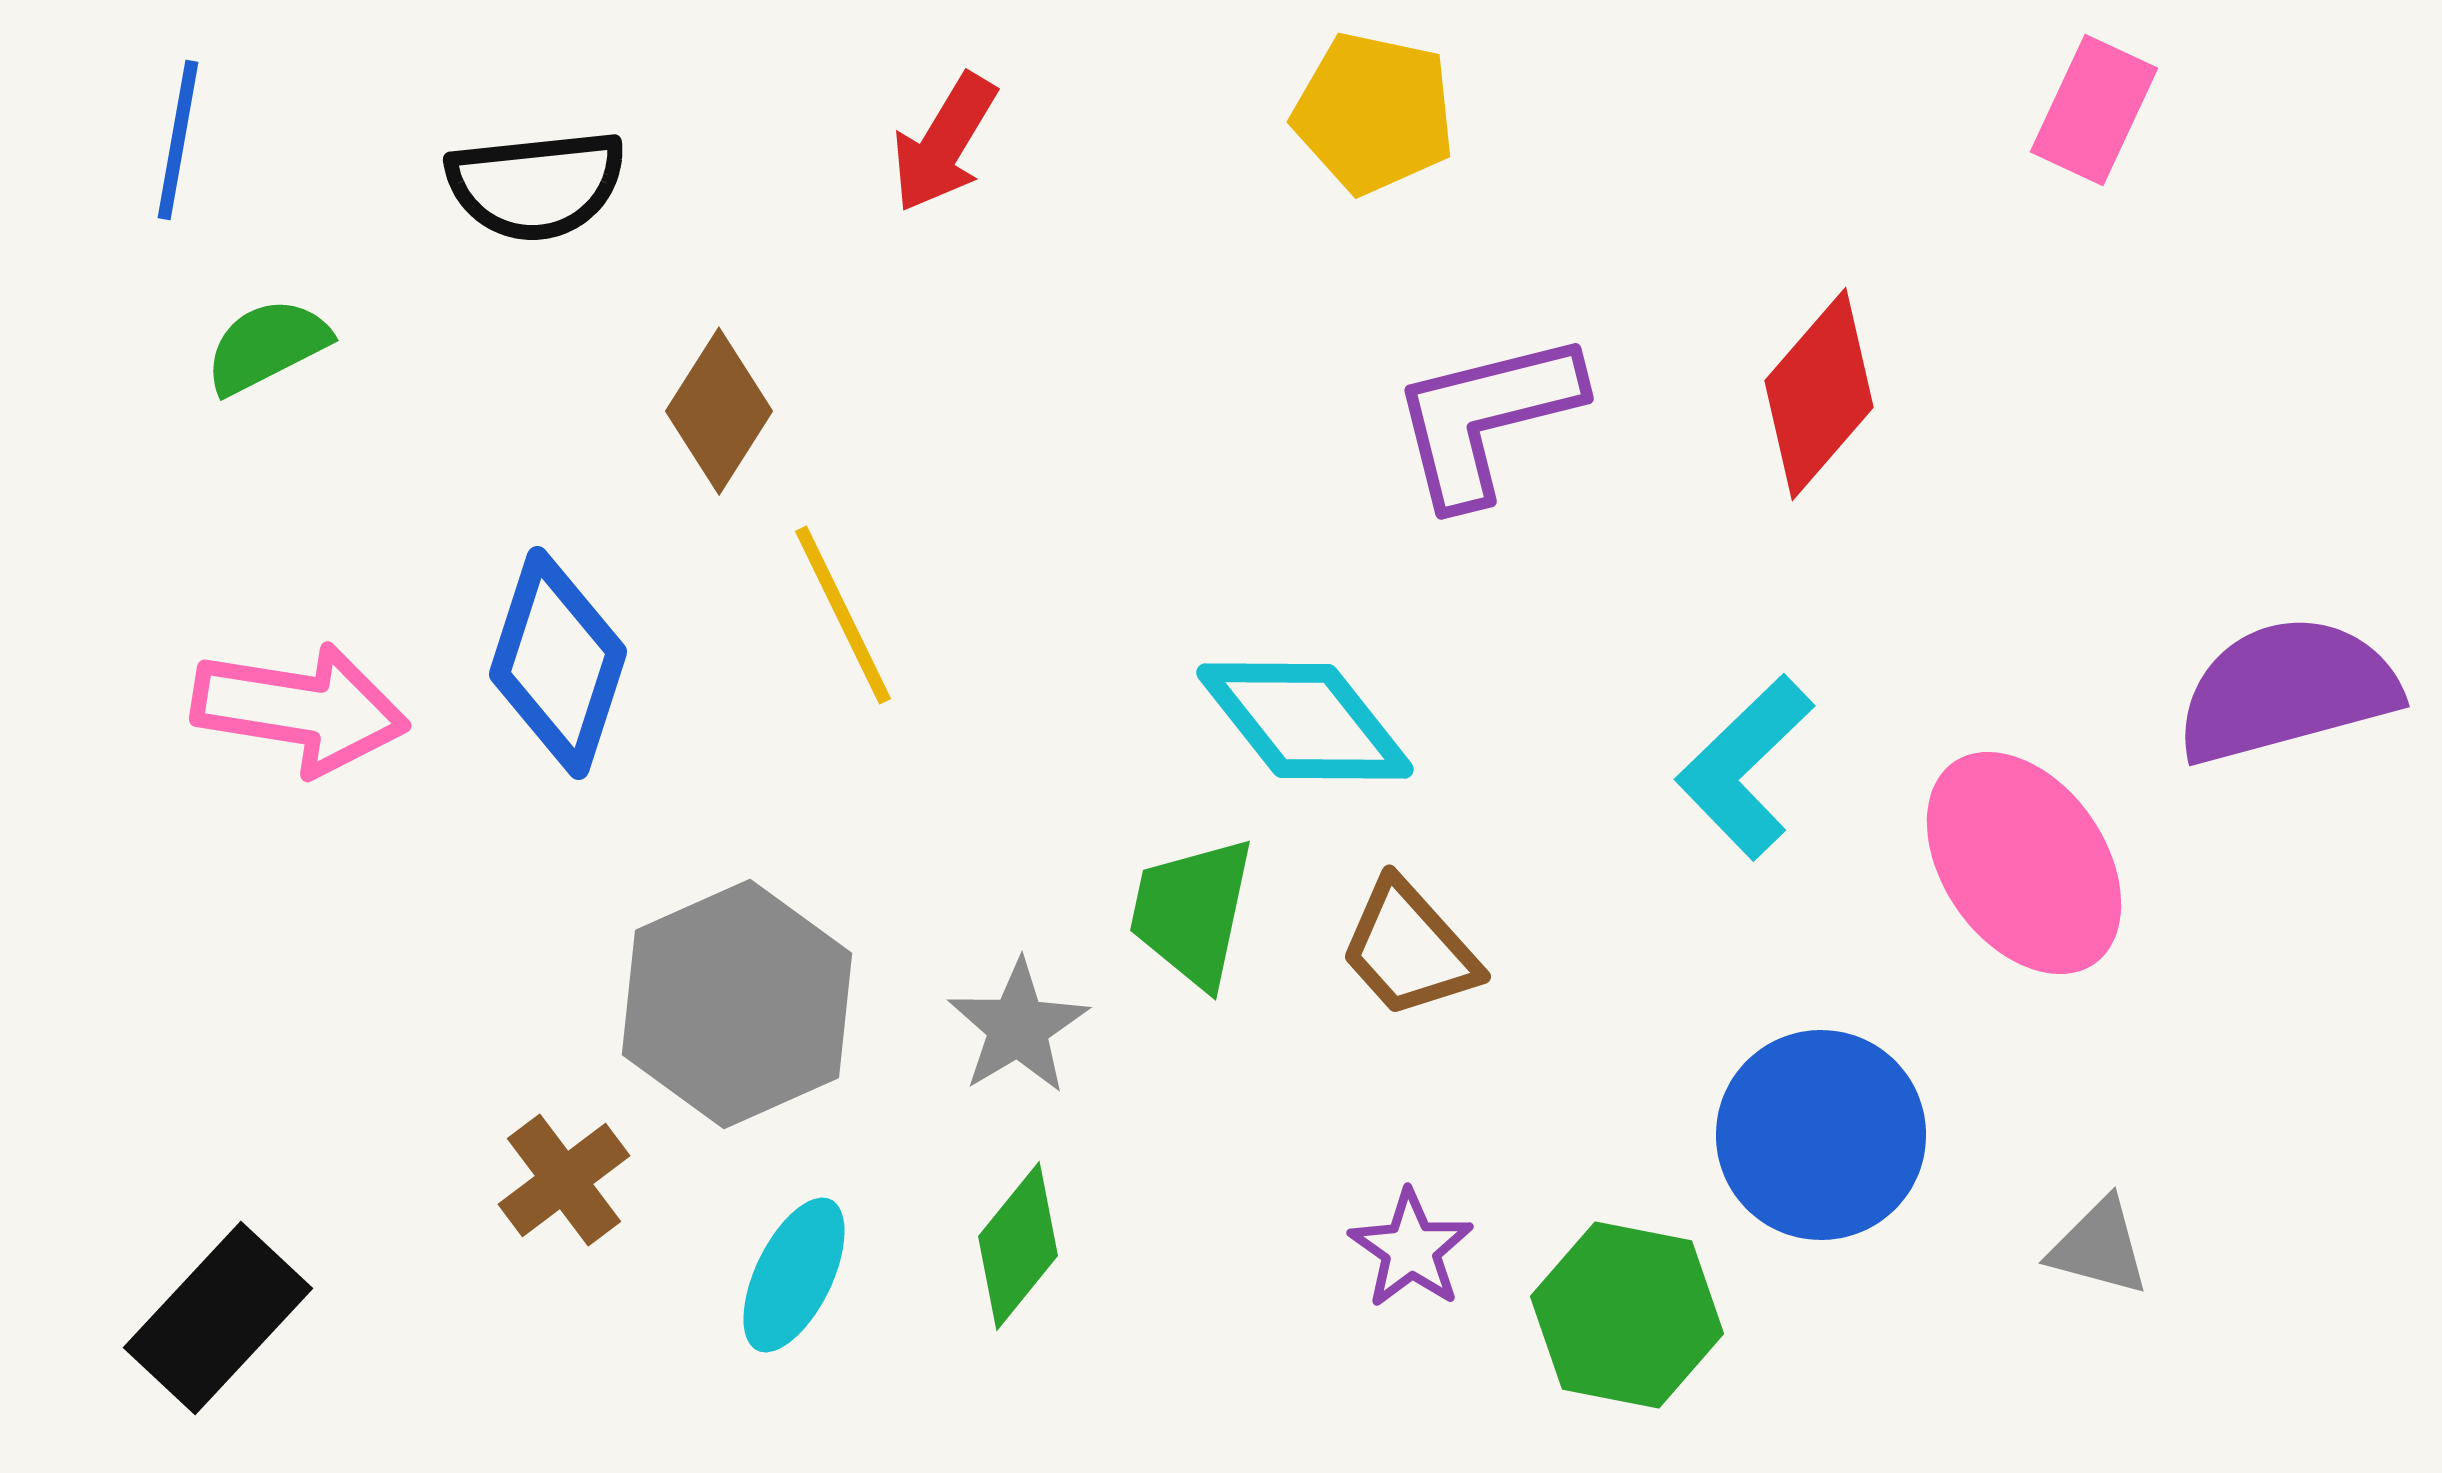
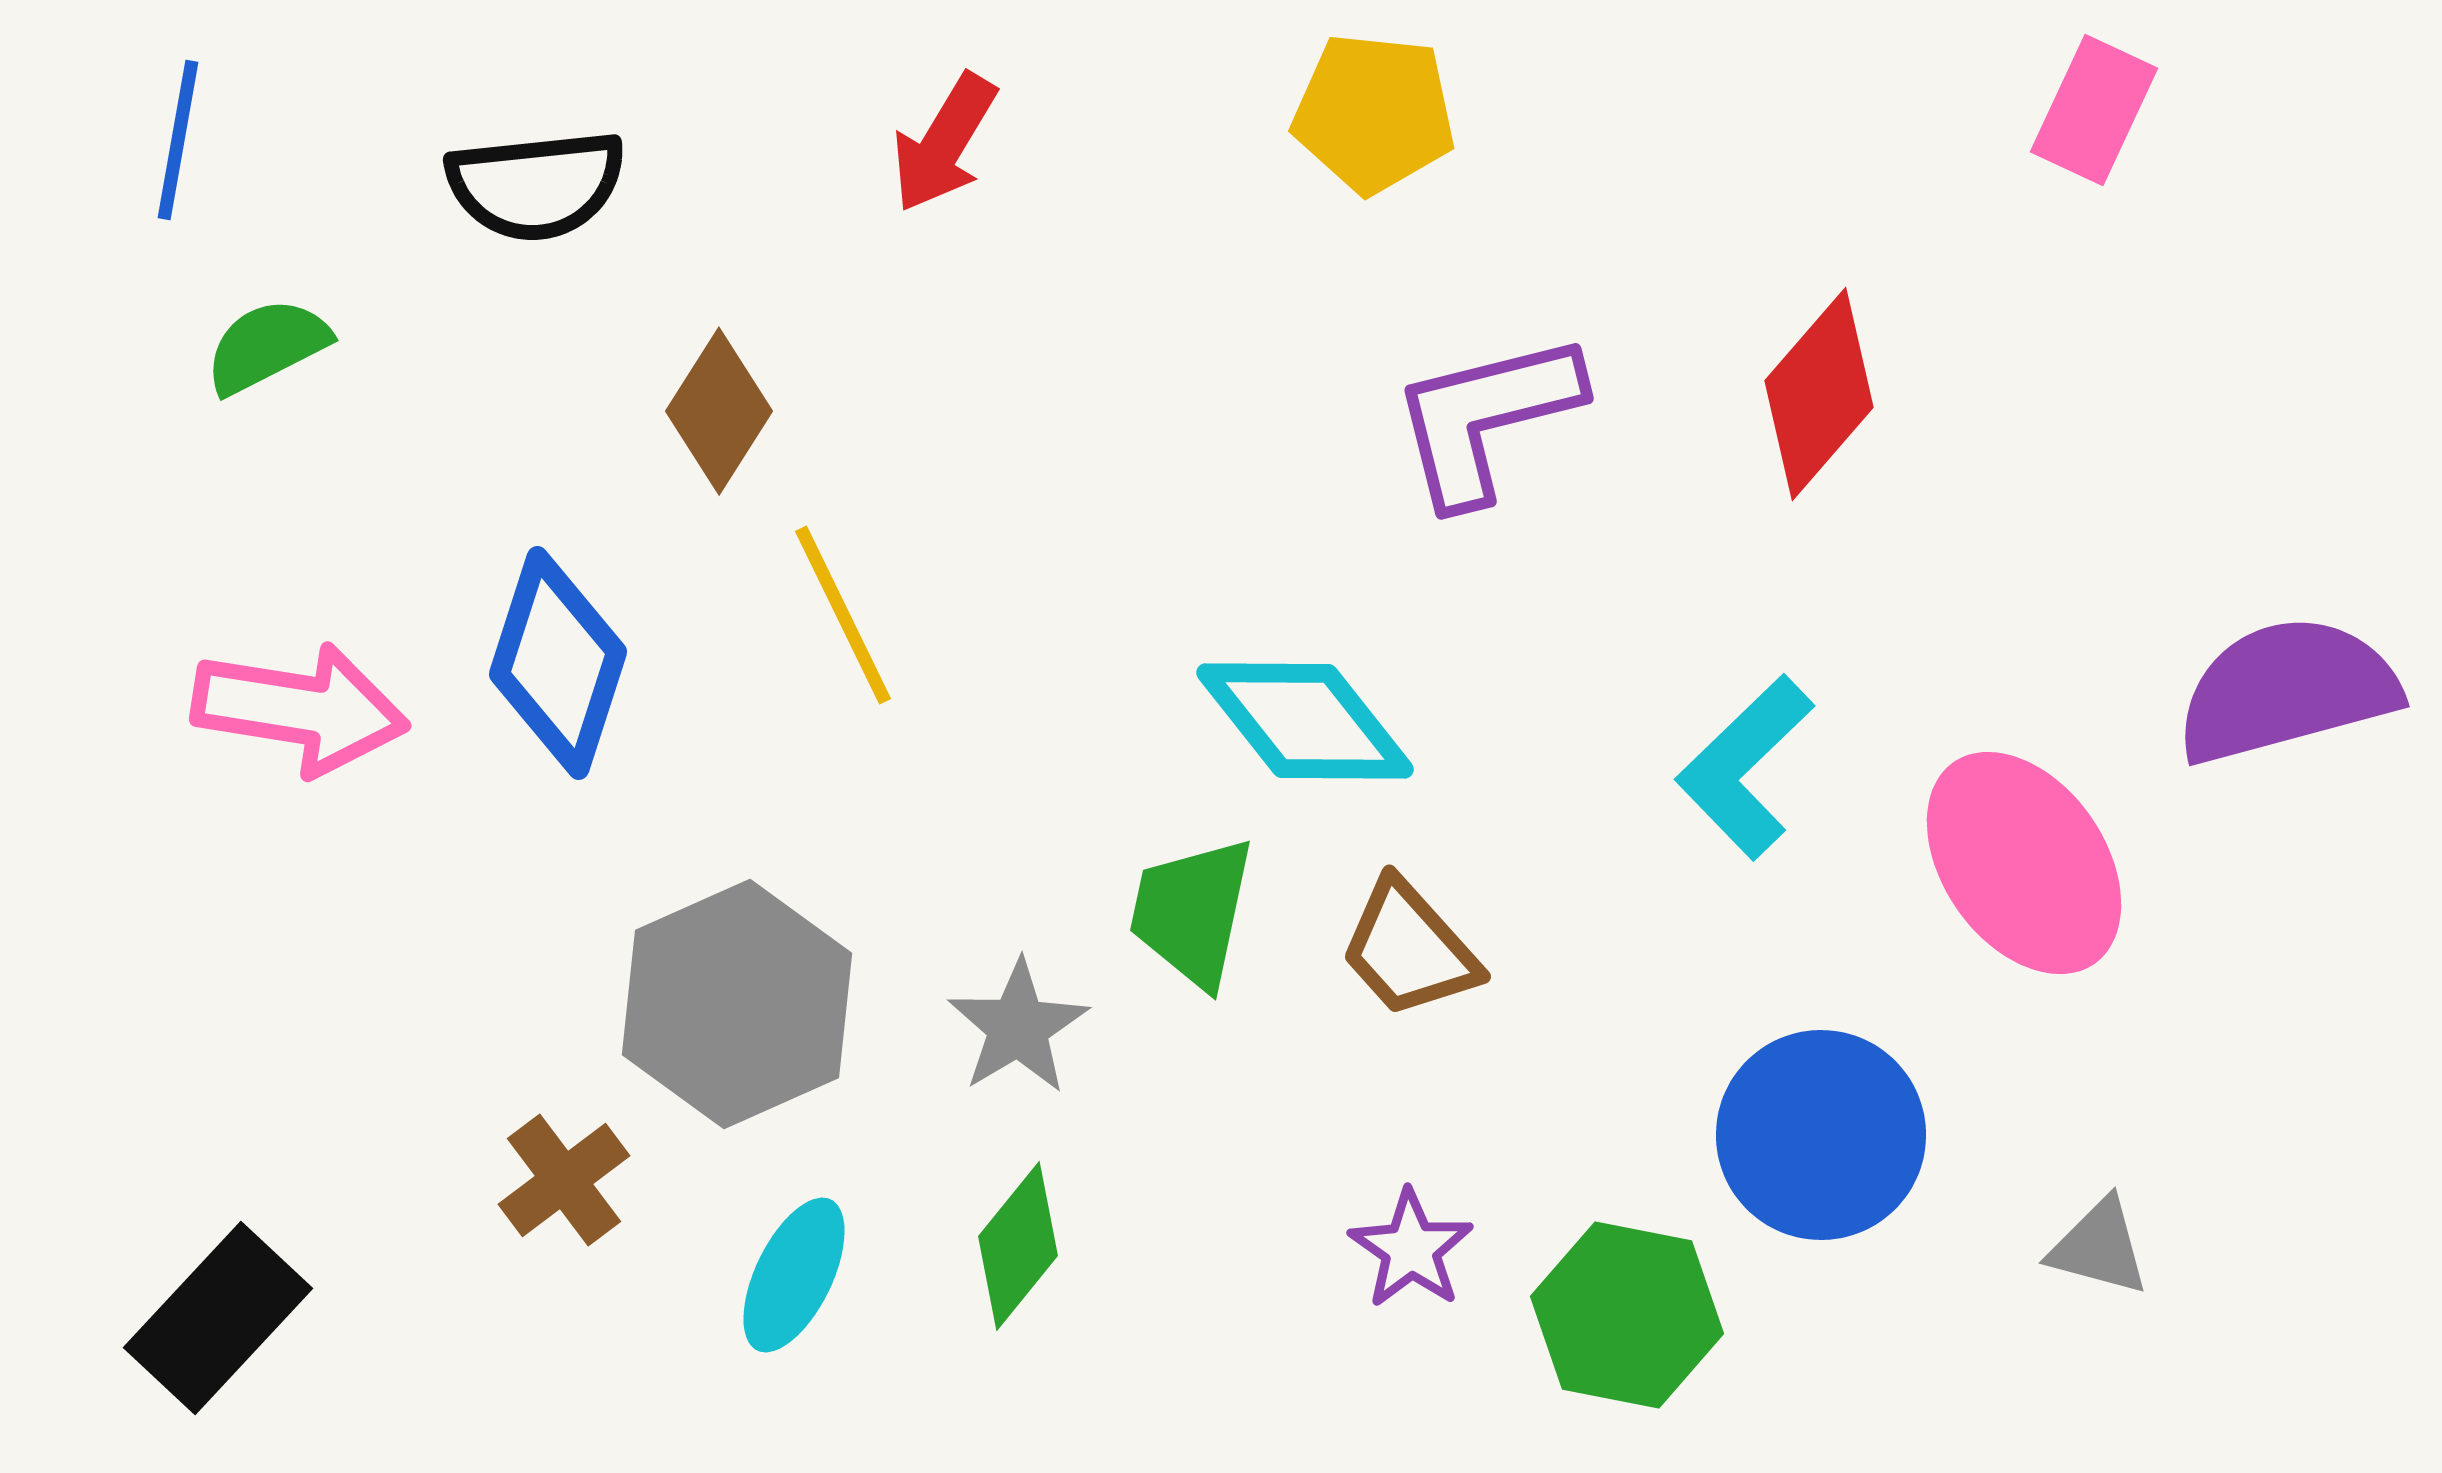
yellow pentagon: rotated 6 degrees counterclockwise
